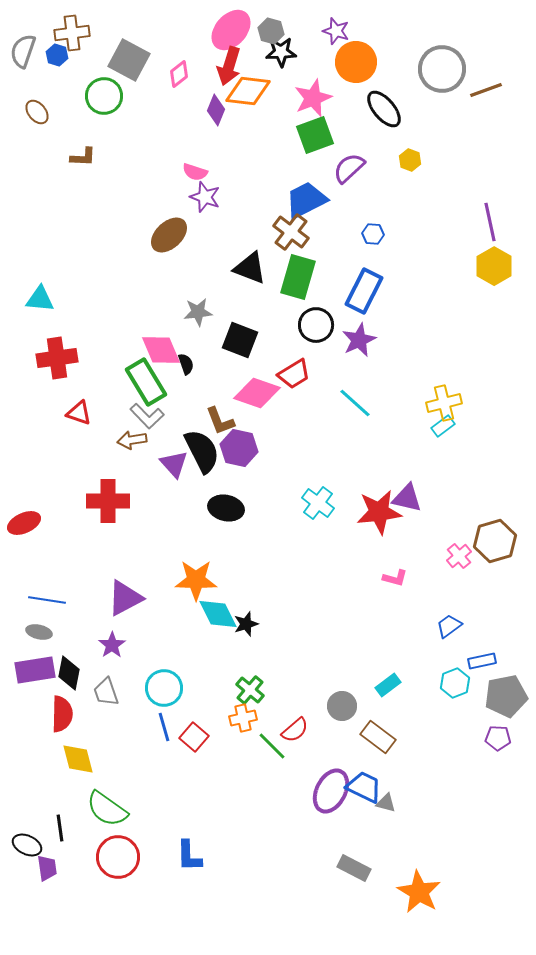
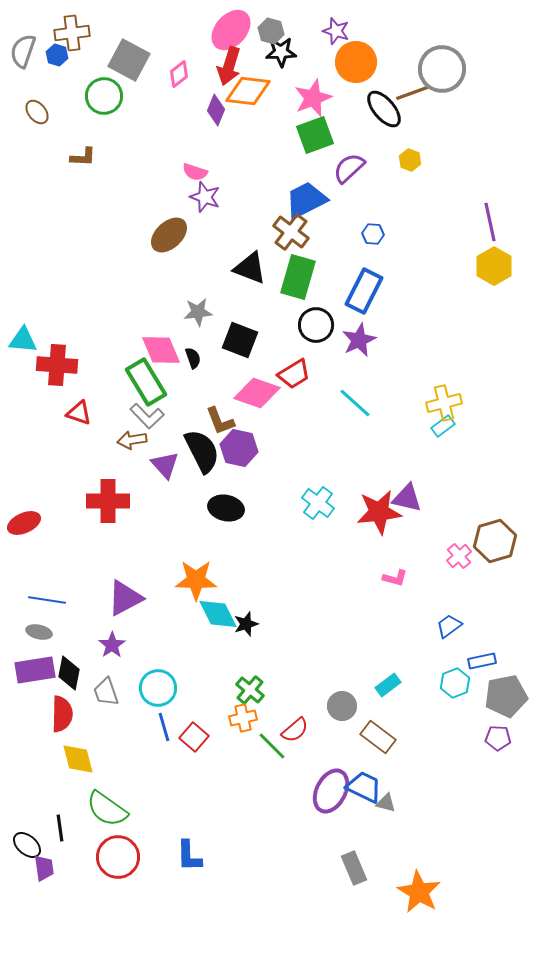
brown line at (486, 90): moved 74 px left, 3 px down
cyan triangle at (40, 299): moved 17 px left, 41 px down
red cross at (57, 358): moved 7 px down; rotated 12 degrees clockwise
black semicircle at (186, 364): moved 7 px right, 6 px up
purple triangle at (174, 464): moved 9 px left, 1 px down
cyan circle at (164, 688): moved 6 px left
black ellipse at (27, 845): rotated 16 degrees clockwise
purple trapezoid at (47, 868): moved 3 px left
gray rectangle at (354, 868): rotated 40 degrees clockwise
